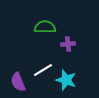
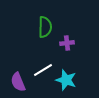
green semicircle: rotated 90 degrees clockwise
purple cross: moved 1 px left, 1 px up
